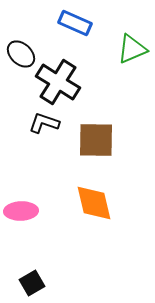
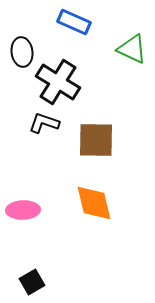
blue rectangle: moved 1 px left, 1 px up
green triangle: rotated 48 degrees clockwise
black ellipse: moved 1 px right, 2 px up; rotated 40 degrees clockwise
pink ellipse: moved 2 px right, 1 px up
black square: moved 1 px up
